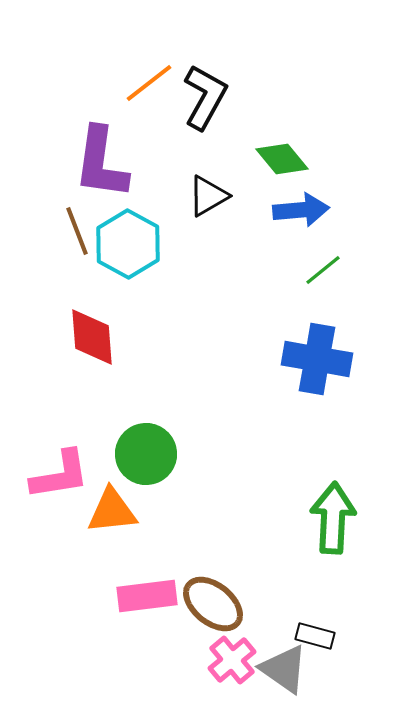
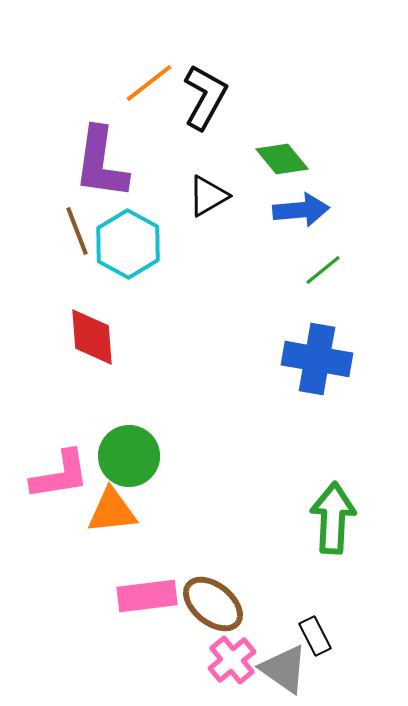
green circle: moved 17 px left, 2 px down
black rectangle: rotated 48 degrees clockwise
